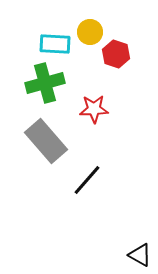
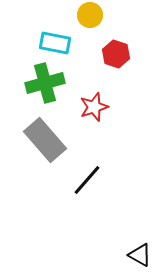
yellow circle: moved 17 px up
cyan rectangle: moved 1 px up; rotated 8 degrees clockwise
red star: moved 2 px up; rotated 16 degrees counterclockwise
gray rectangle: moved 1 px left, 1 px up
